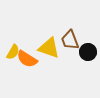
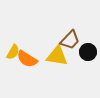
brown trapezoid: rotated 115 degrees counterclockwise
yellow triangle: moved 8 px right, 8 px down; rotated 10 degrees counterclockwise
